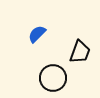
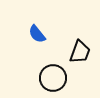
blue semicircle: rotated 84 degrees counterclockwise
